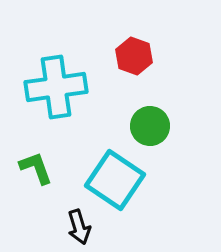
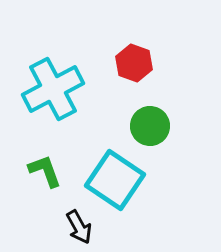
red hexagon: moved 7 px down
cyan cross: moved 3 px left, 2 px down; rotated 20 degrees counterclockwise
green L-shape: moved 9 px right, 3 px down
black arrow: rotated 12 degrees counterclockwise
